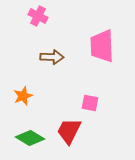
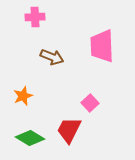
pink cross: moved 3 px left, 1 px down; rotated 30 degrees counterclockwise
brown arrow: rotated 20 degrees clockwise
pink square: rotated 36 degrees clockwise
red trapezoid: moved 1 px up
